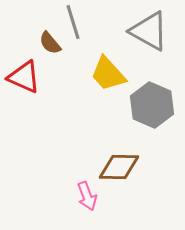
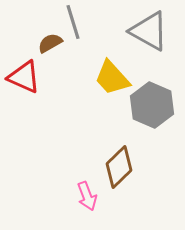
brown semicircle: rotated 100 degrees clockwise
yellow trapezoid: moved 4 px right, 4 px down
brown diamond: rotated 45 degrees counterclockwise
